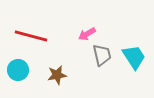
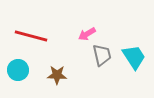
brown star: rotated 12 degrees clockwise
